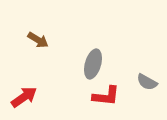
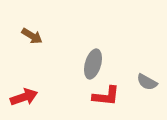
brown arrow: moved 6 px left, 4 px up
red arrow: rotated 16 degrees clockwise
